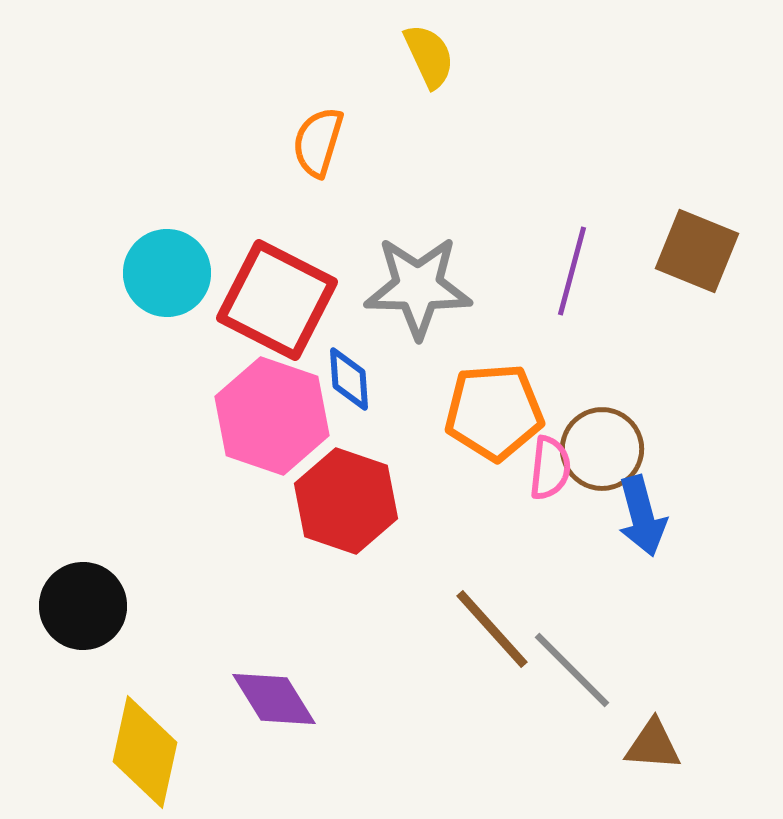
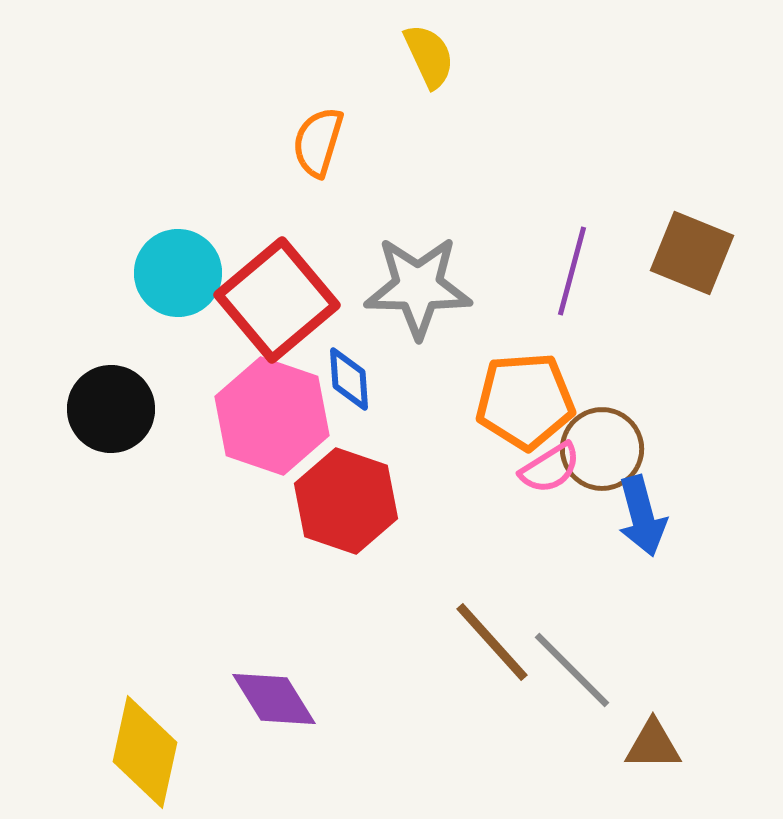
brown square: moved 5 px left, 2 px down
cyan circle: moved 11 px right
red square: rotated 23 degrees clockwise
orange pentagon: moved 31 px right, 11 px up
pink semicircle: rotated 52 degrees clockwise
black circle: moved 28 px right, 197 px up
brown line: moved 13 px down
brown triangle: rotated 4 degrees counterclockwise
